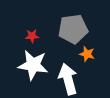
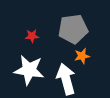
orange star: moved 5 px left, 2 px down; rotated 28 degrees counterclockwise
white star: moved 4 px left, 5 px down
white arrow: moved 2 px left
